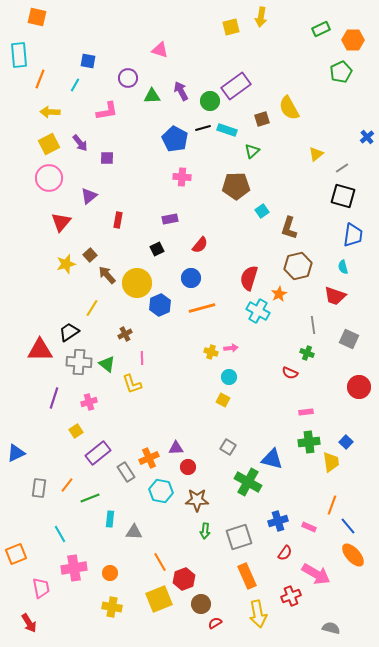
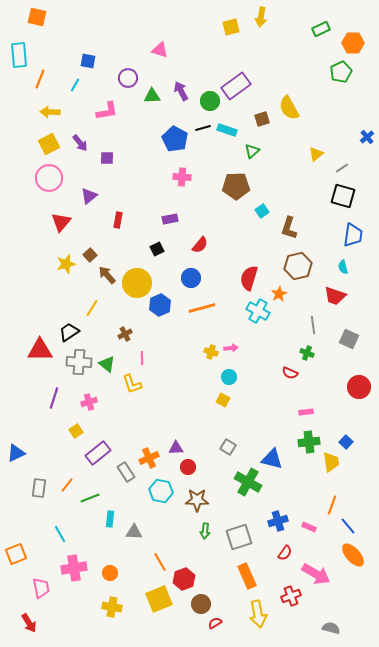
orange hexagon at (353, 40): moved 3 px down
